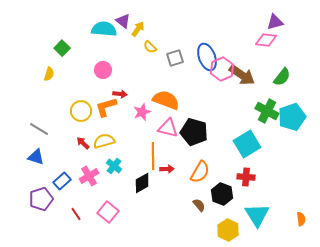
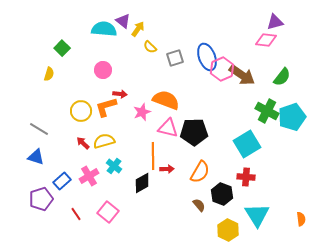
black pentagon at (194, 132): rotated 16 degrees counterclockwise
